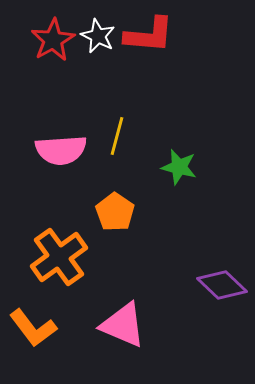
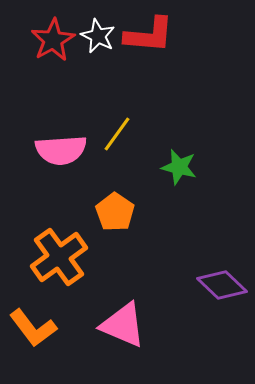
yellow line: moved 2 px up; rotated 21 degrees clockwise
